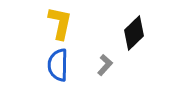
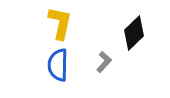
gray L-shape: moved 1 px left, 3 px up
